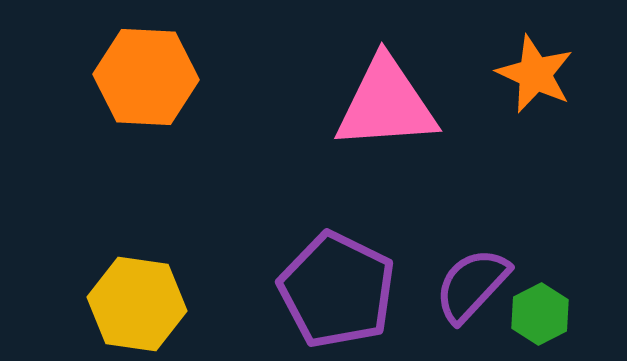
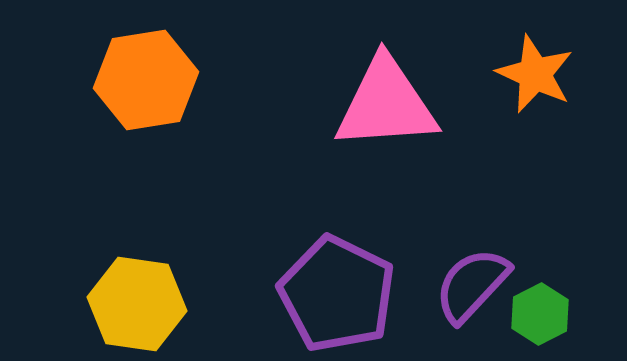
orange hexagon: moved 3 px down; rotated 12 degrees counterclockwise
purple pentagon: moved 4 px down
